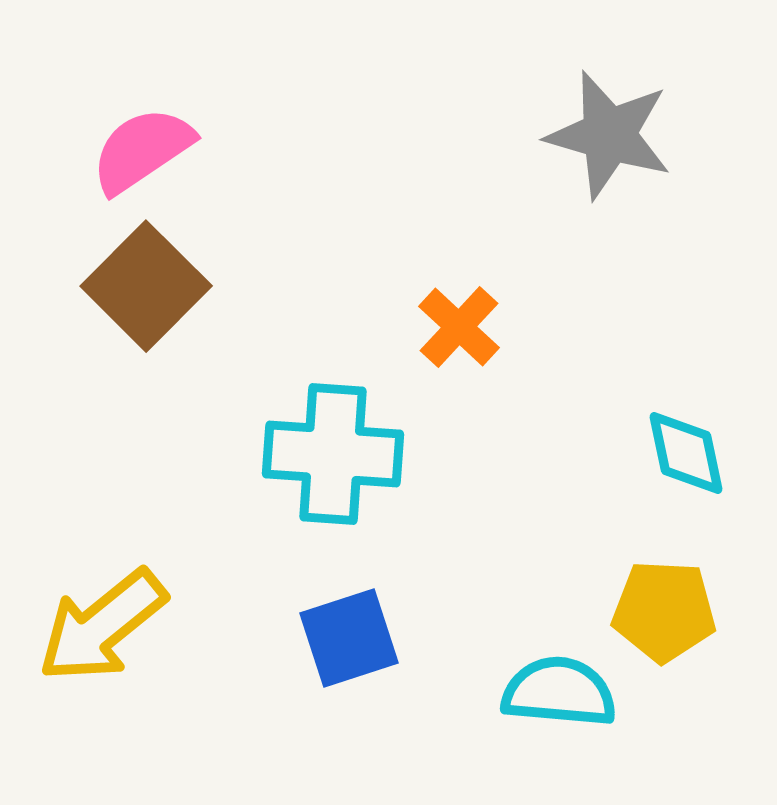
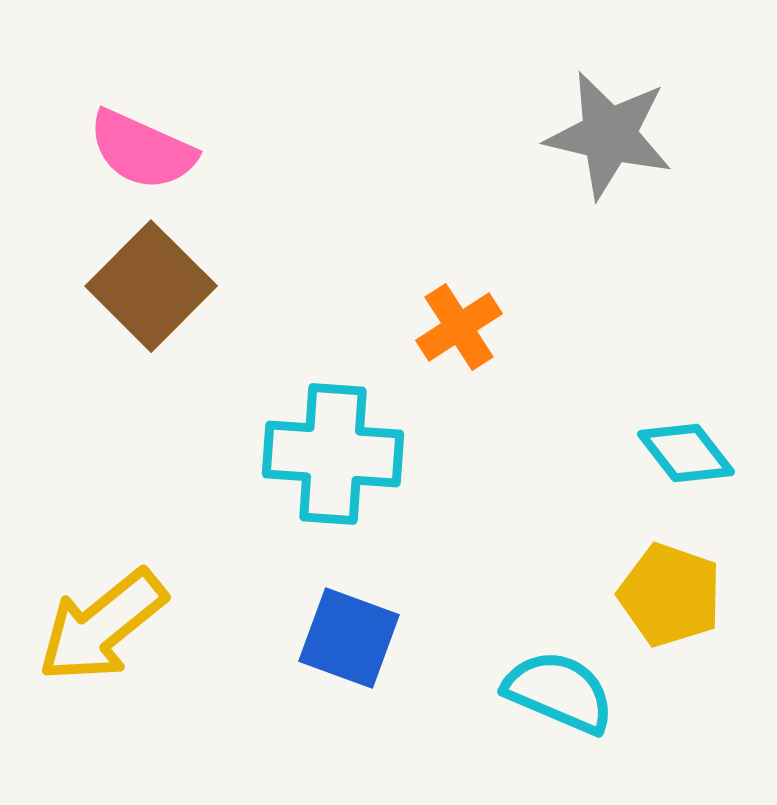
gray star: rotated 3 degrees counterclockwise
pink semicircle: rotated 122 degrees counterclockwise
brown square: moved 5 px right
orange cross: rotated 14 degrees clockwise
cyan diamond: rotated 26 degrees counterclockwise
yellow pentagon: moved 6 px right, 16 px up; rotated 16 degrees clockwise
blue square: rotated 38 degrees clockwise
cyan semicircle: rotated 18 degrees clockwise
